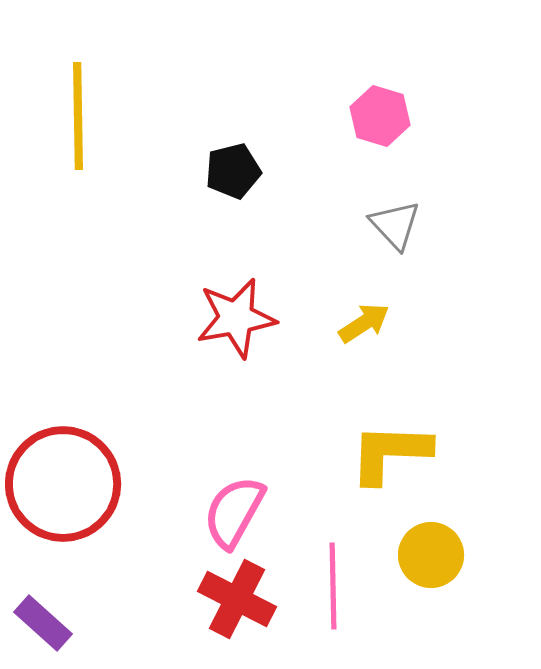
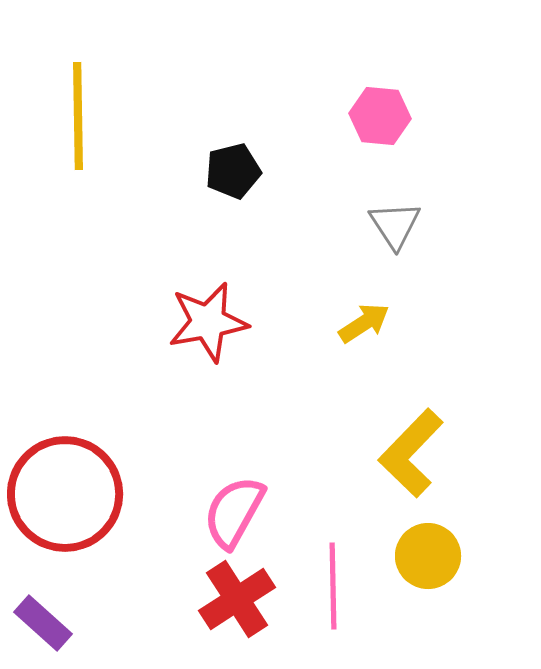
pink hexagon: rotated 12 degrees counterclockwise
gray triangle: rotated 10 degrees clockwise
red star: moved 28 px left, 4 px down
yellow L-shape: moved 21 px right; rotated 48 degrees counterclockwise
red circle: moved 2 px right, 10 px down
yellow circle: moved 3 px left, 1 px down
red cross: rotated 30 degrees clockwise
